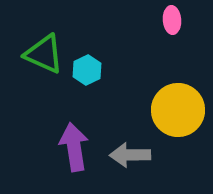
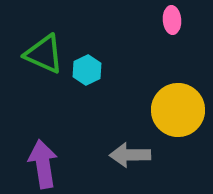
purple arrow: moved 31 px left, 17 px down
